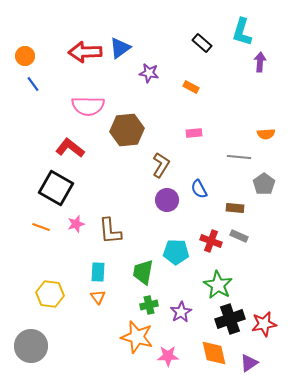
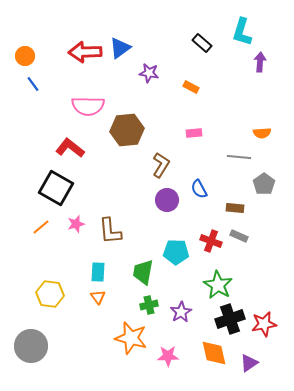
orange semicircle at (266, 134): moved 4 px left, 1 px up
orange line at (41, 227): rotated 60 degrees counterclockwise
orange star at (137, 337): moved 6 px left, 1 px down
